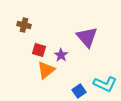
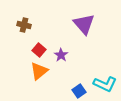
purple triangle: moved 3 px left, 13 px up
red square: rotated 24 degrees clockwise
orange triangle: moved 7 px left, 1 px down
